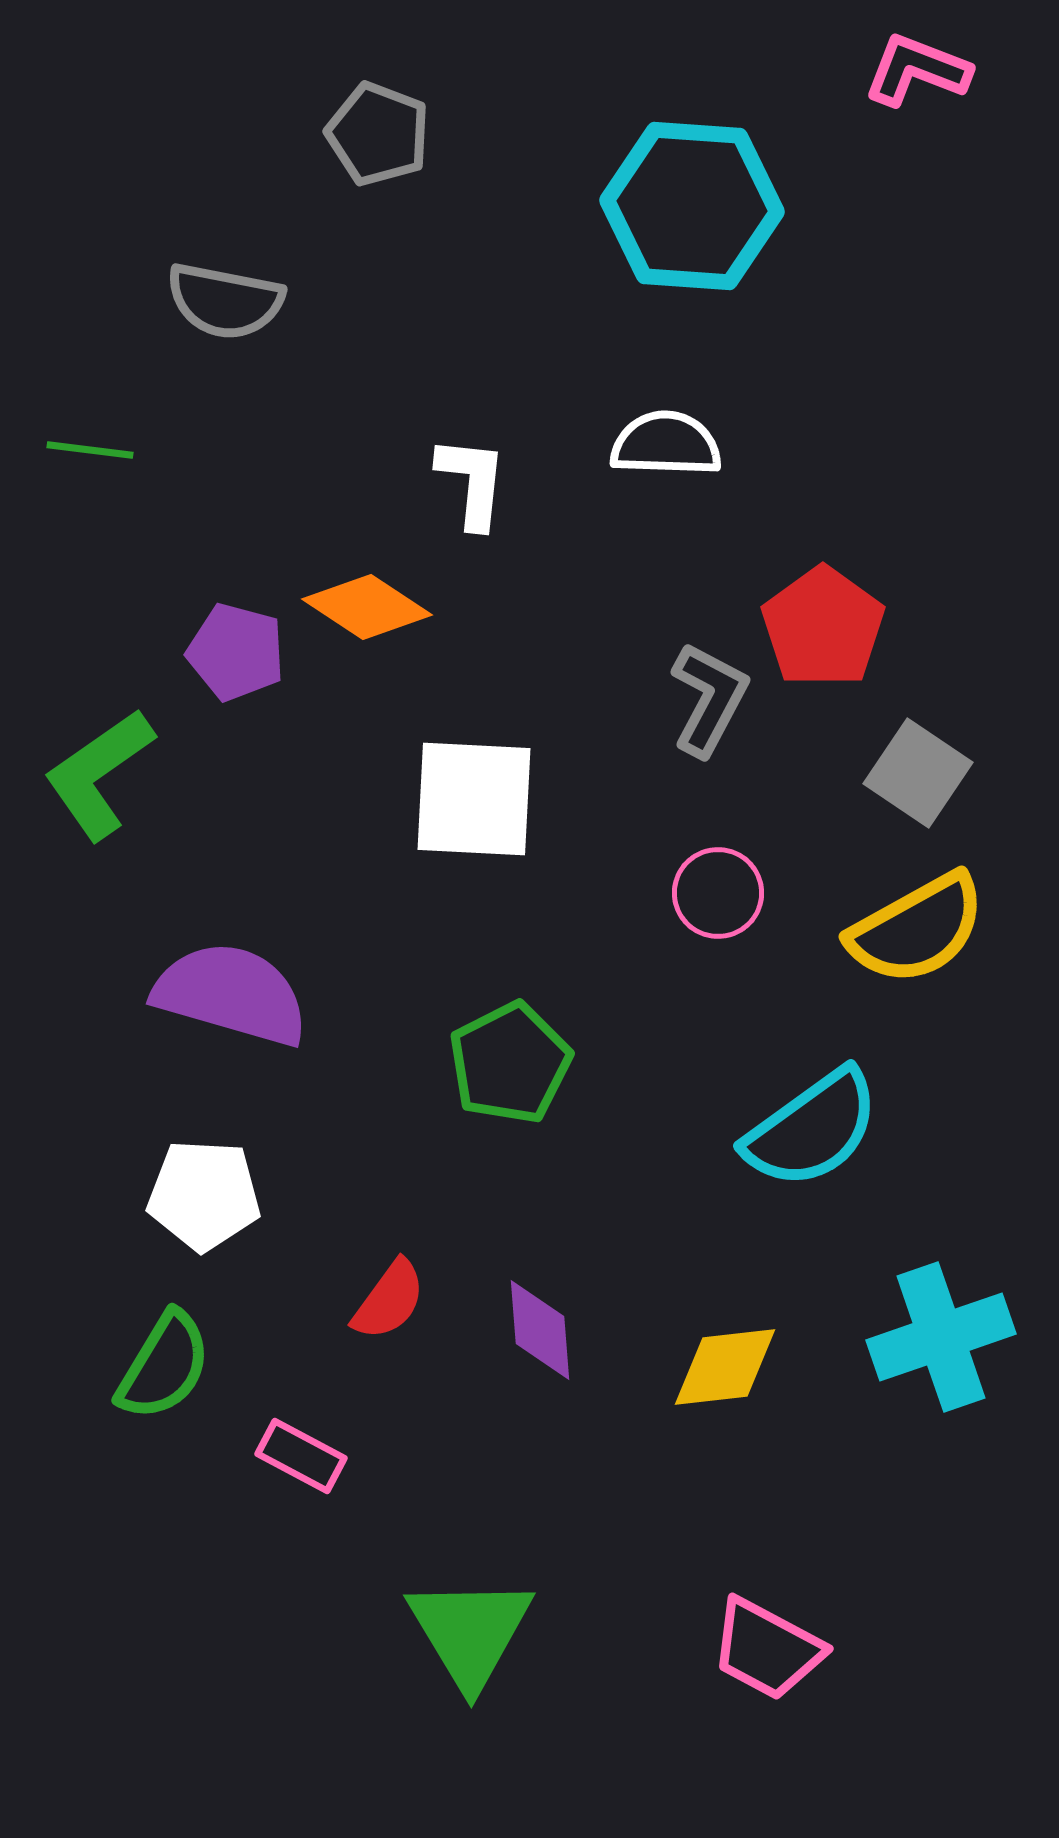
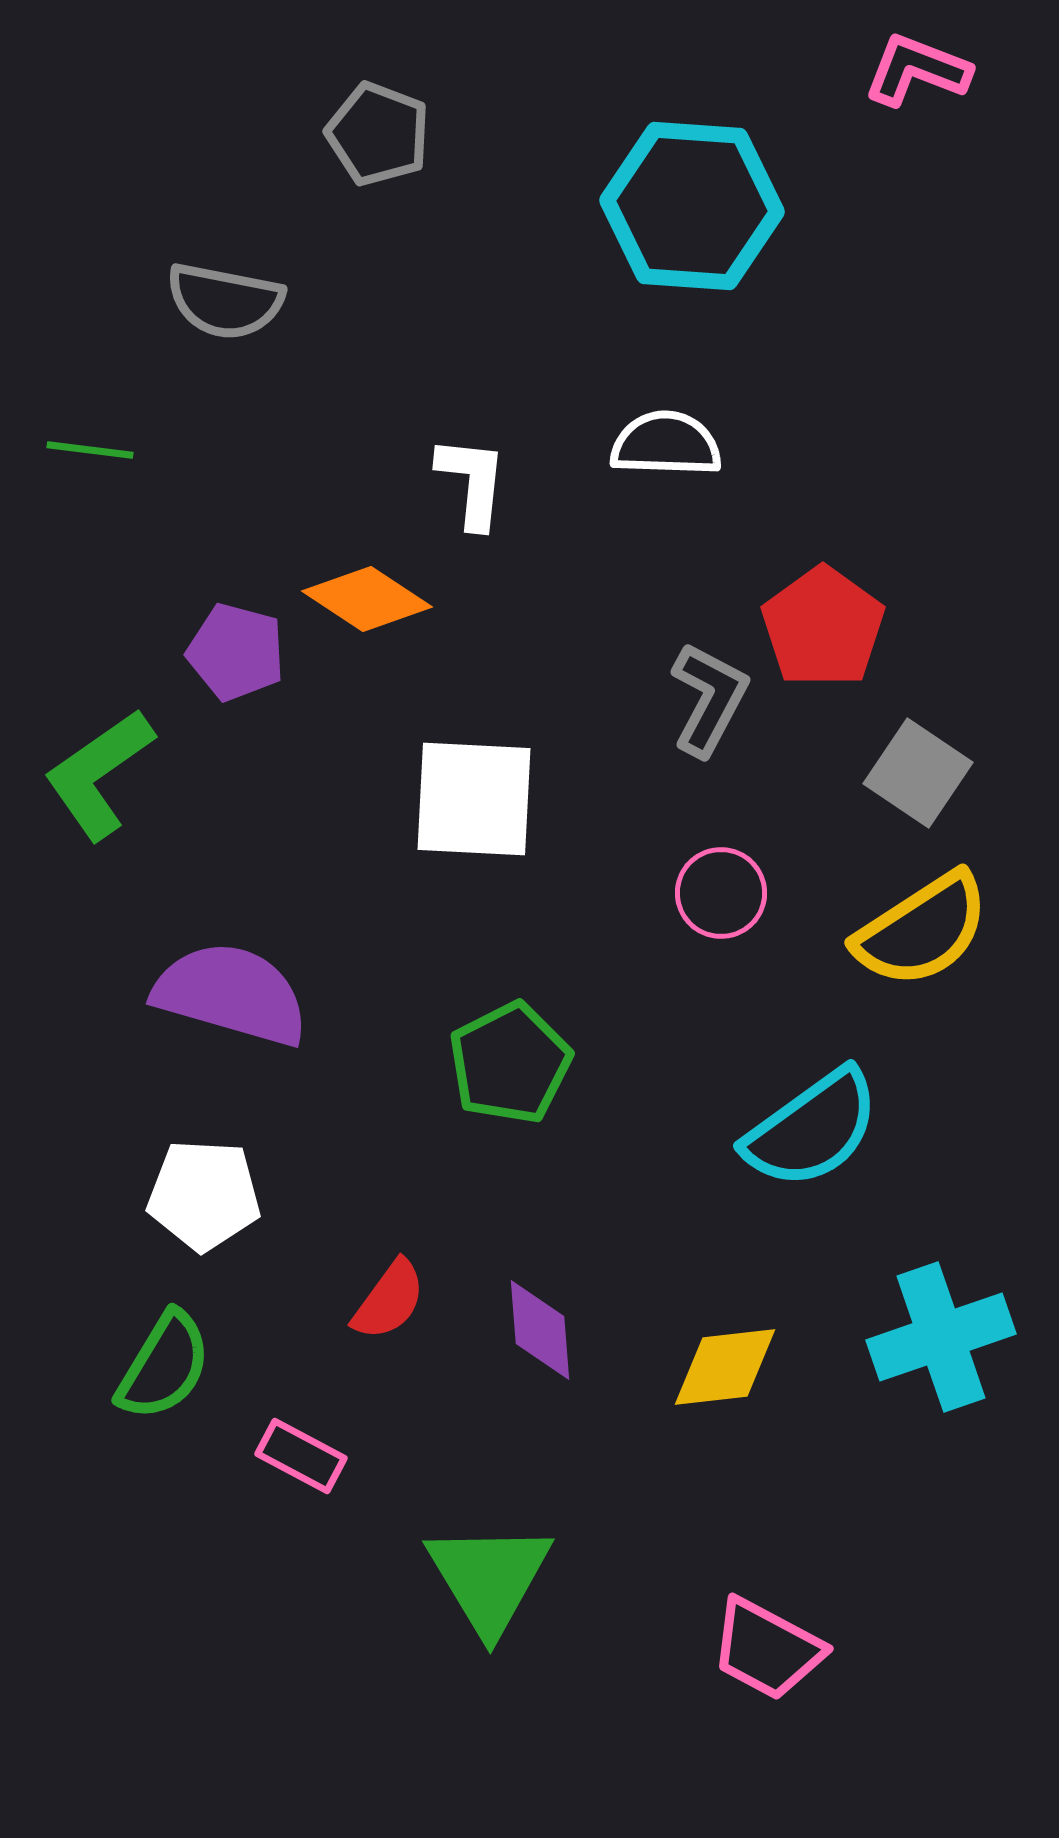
orange diamond: moved 8 px up
pink circle: moved 3 px right
yellow semicircle: moved 5 px right, 1 px down; rotated 4 degrees counterclockwise
green triangle: moved 19 px right, 54 px up
